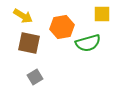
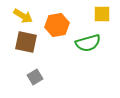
orange hexagon: moved 5 px left, 2 px up
brown square: moved 3 px left, 1 px up
